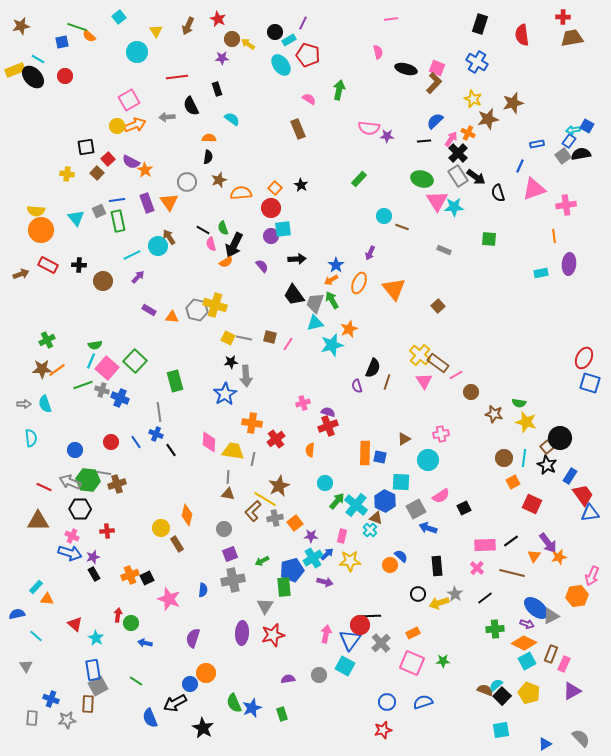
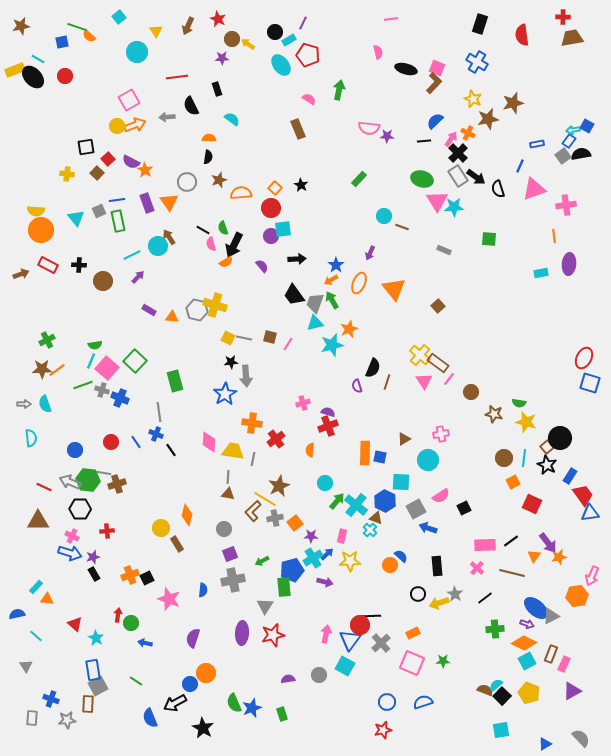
black semicircle at (498, 193): moved 4 px up
pink line at (456, 375): moved 7 px left, 4 px down; rotated 24 degrees counterclockwise
